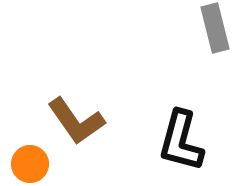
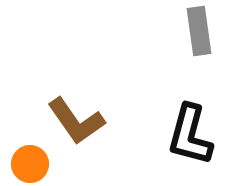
gray rectangle: moved 16 px left, 3 px down; rotated 6 degrees clockwise
black L-shape: moved 9 px right, 6 px up
